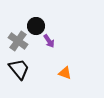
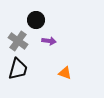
black circle: moved 6 px up
purple arrow: rotated 48 degrees counterclockwise
black trapezoid: moved 1 px left; rotated 55 degrees clockwise
